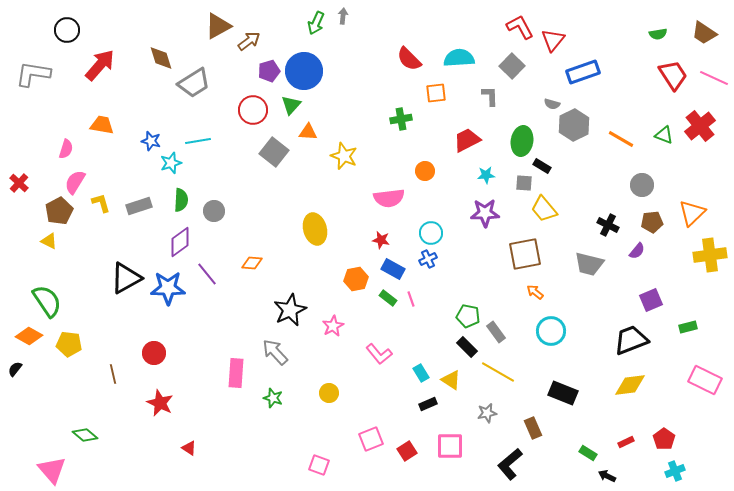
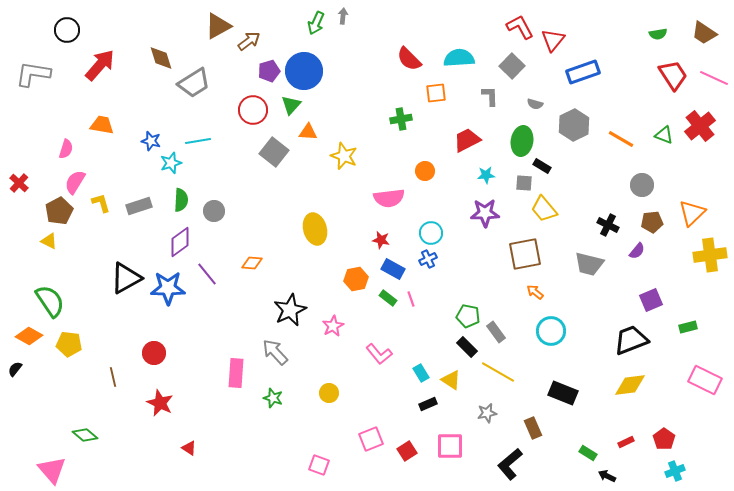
gray semicircle at (552, 104): moved 17 px left
green semicircle at (47, 301): moved 3 px right
brown line at (113, 374): moved 3 px down
